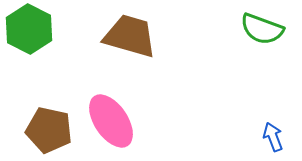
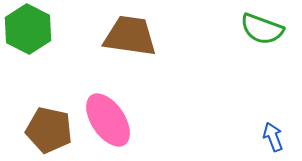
green hexagon: moved 1 px left
brown trapezoid: rotated 8 degrees counterclockwise
pink ellipse: moved 3 px left, 1 px up
